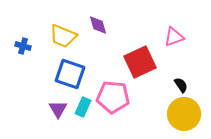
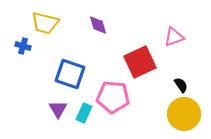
yellow trapezoid: moved 18 px left, 13 px up; rotated 8 degrees counterclockwise
cyan rectangle: moved 1 px right, 6 px down
